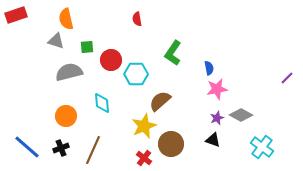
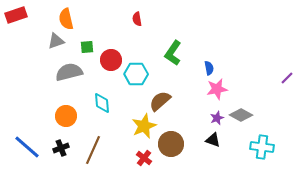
gray triangle: rotated 36 degrees counterclockwise
cyan cross: rotated 30 degrees counterclockwise
